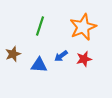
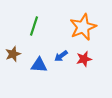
green line: moved 6 px left
